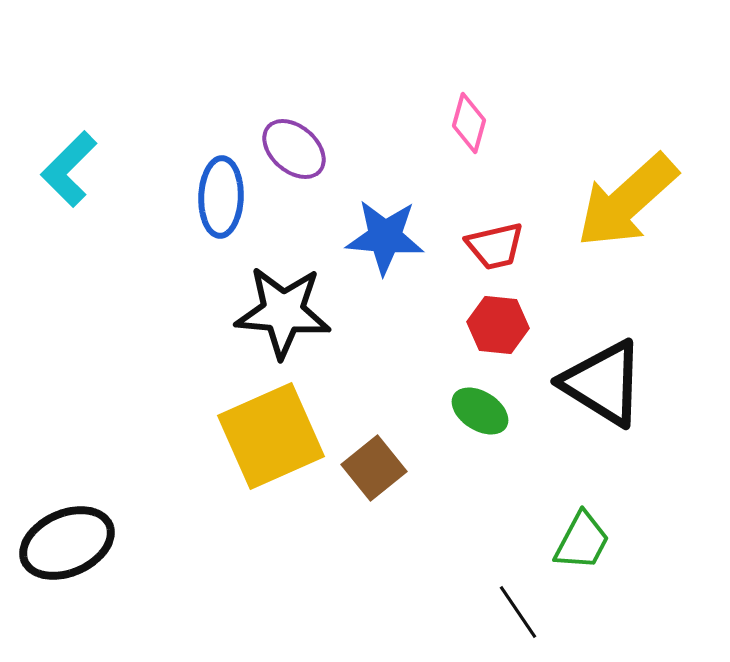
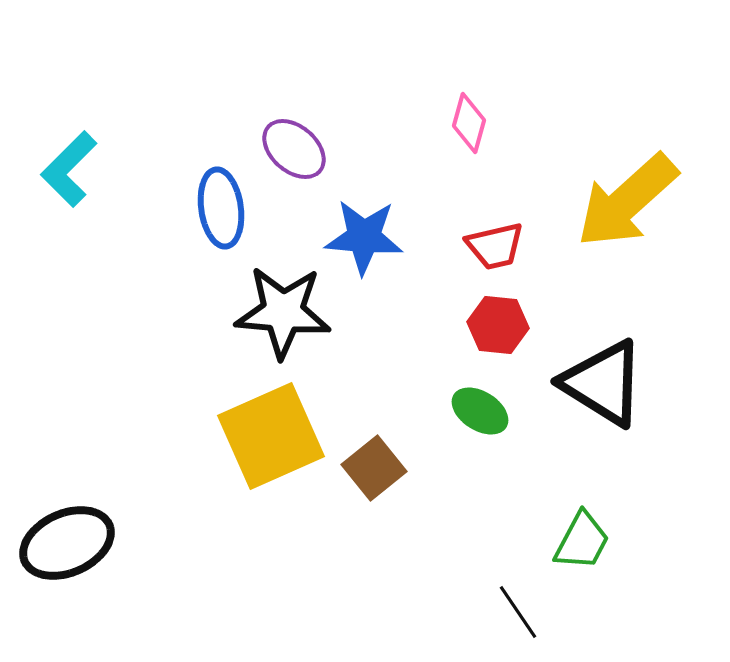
blue ellipse: moved 11 px down; rotated 10 degrees counterclockwise
blue star: moved 21 px left
